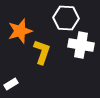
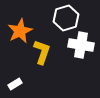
white hexagon: rotated 20 degrees counterclockwise
orange star: rotated 10 degrees counterclockwise
white rectangle: moved 4 px right
